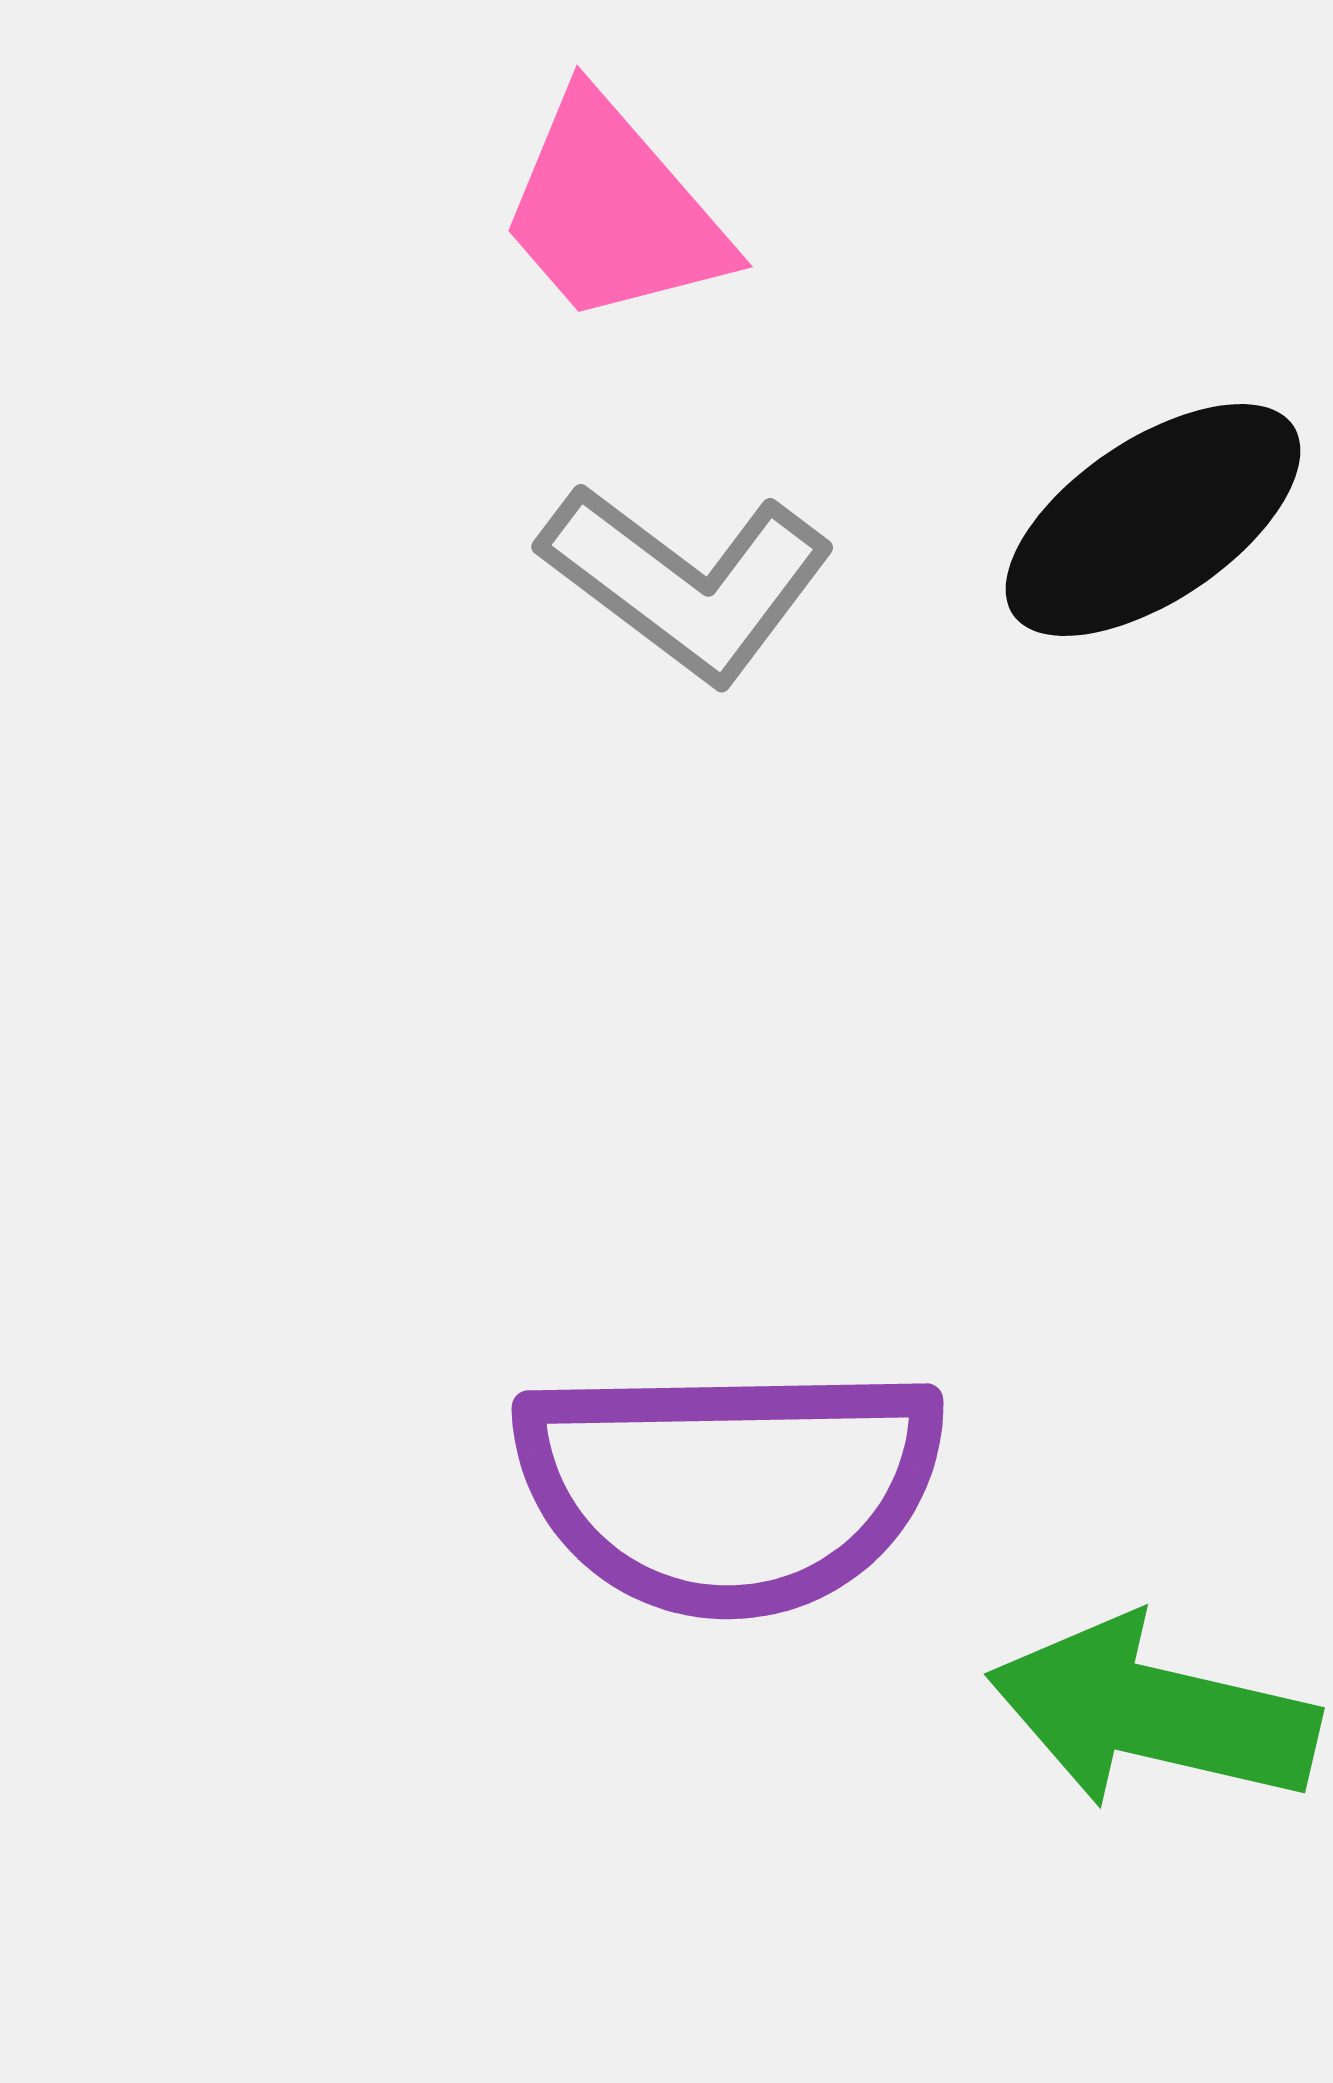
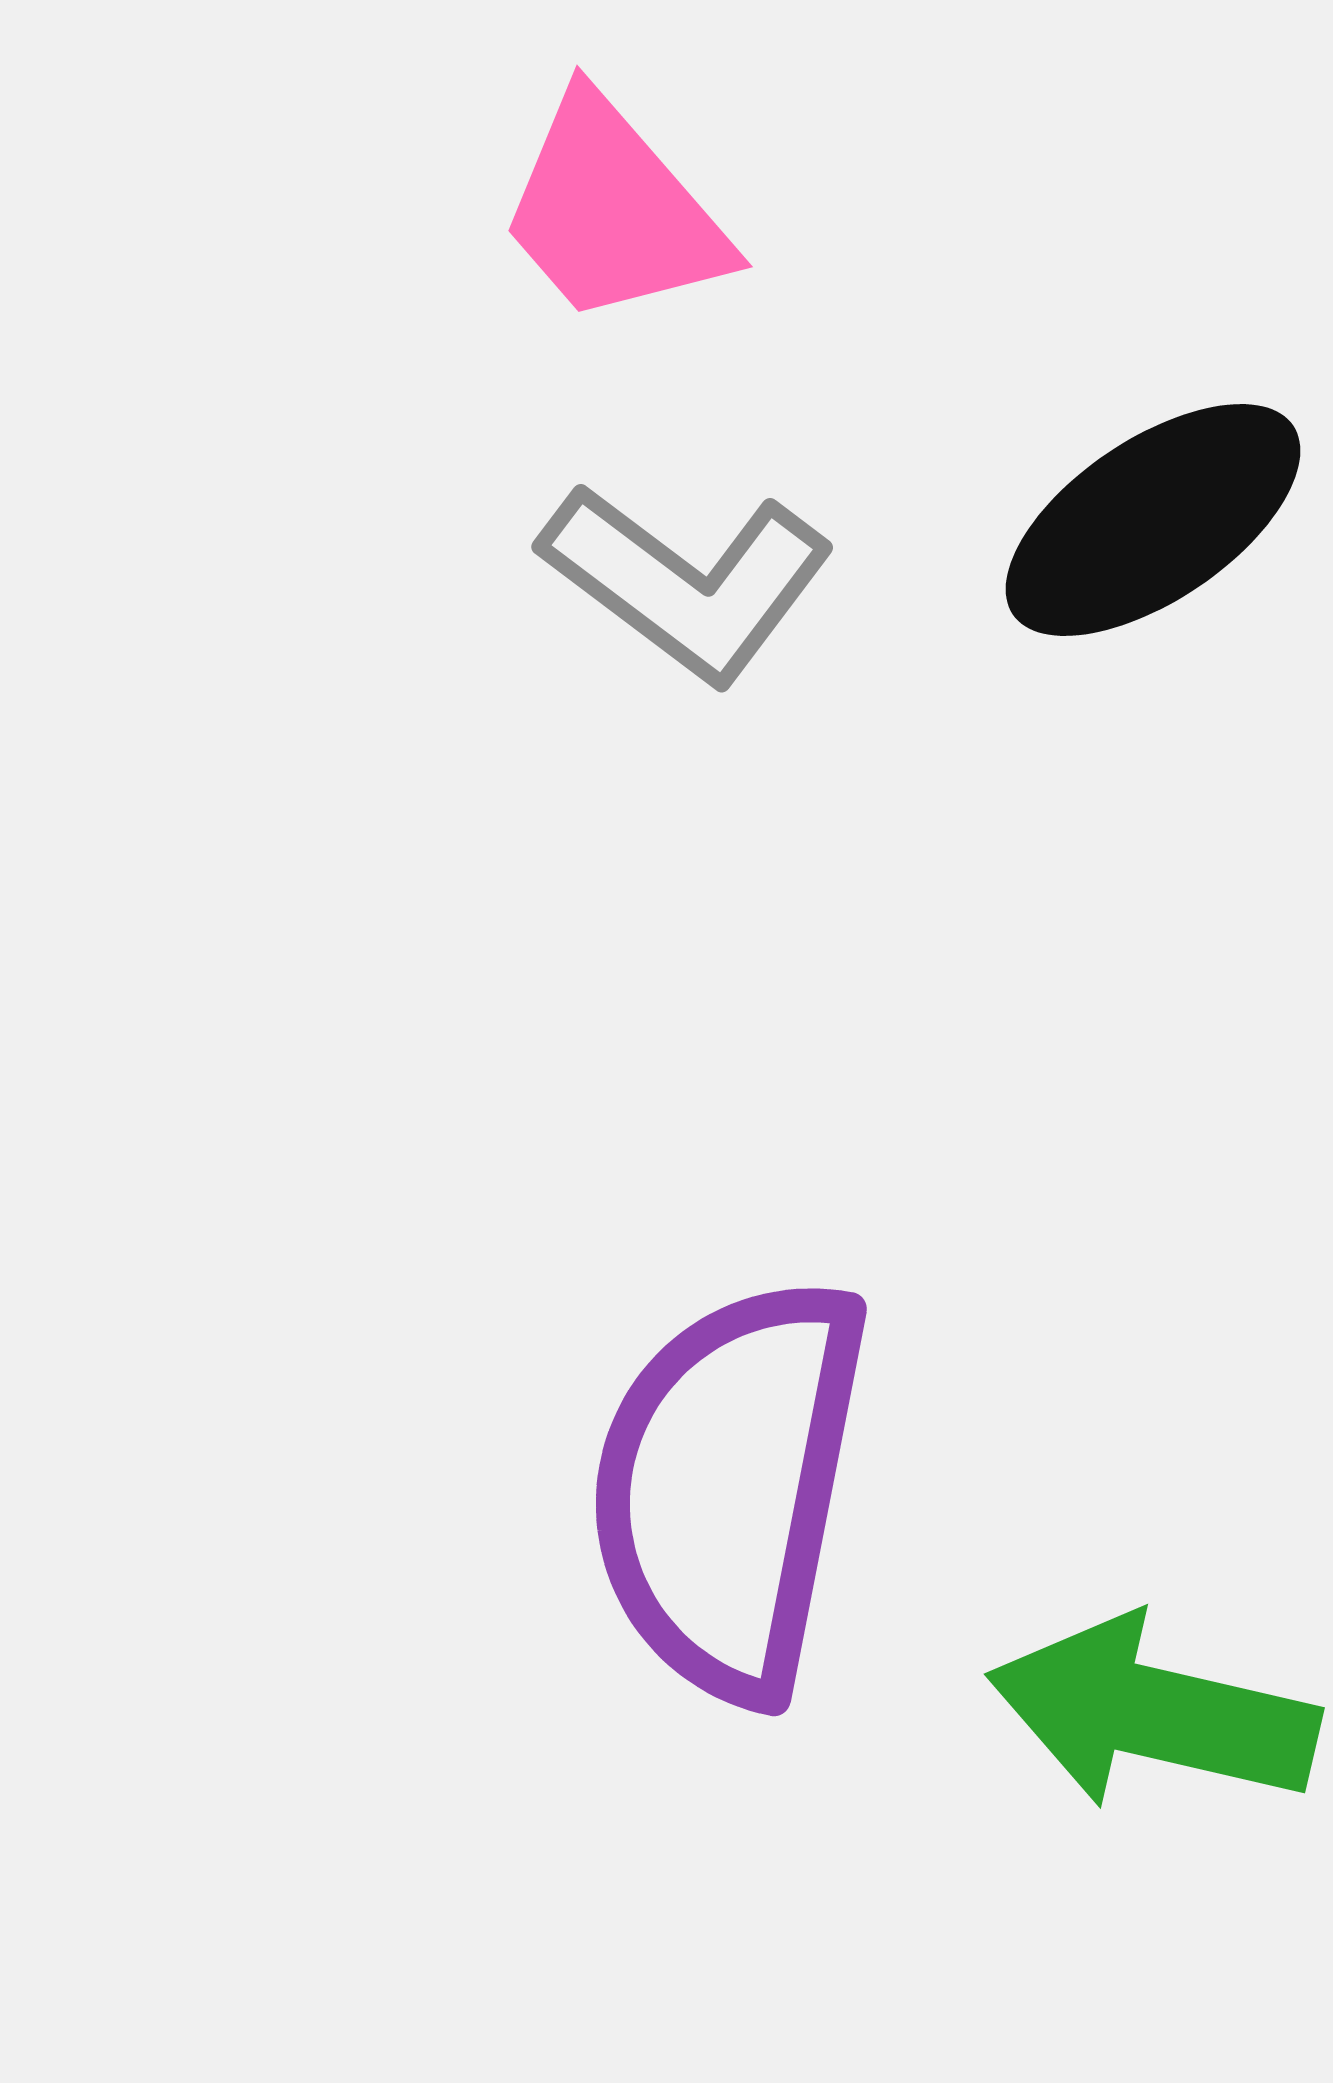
purple semicircle: rotated 102 degrees clockwise
